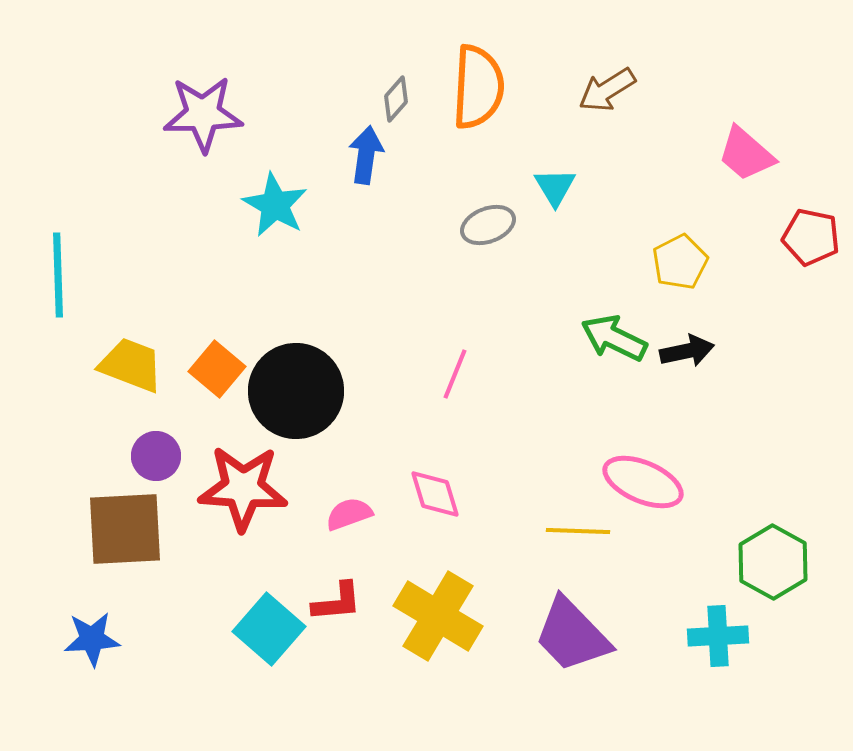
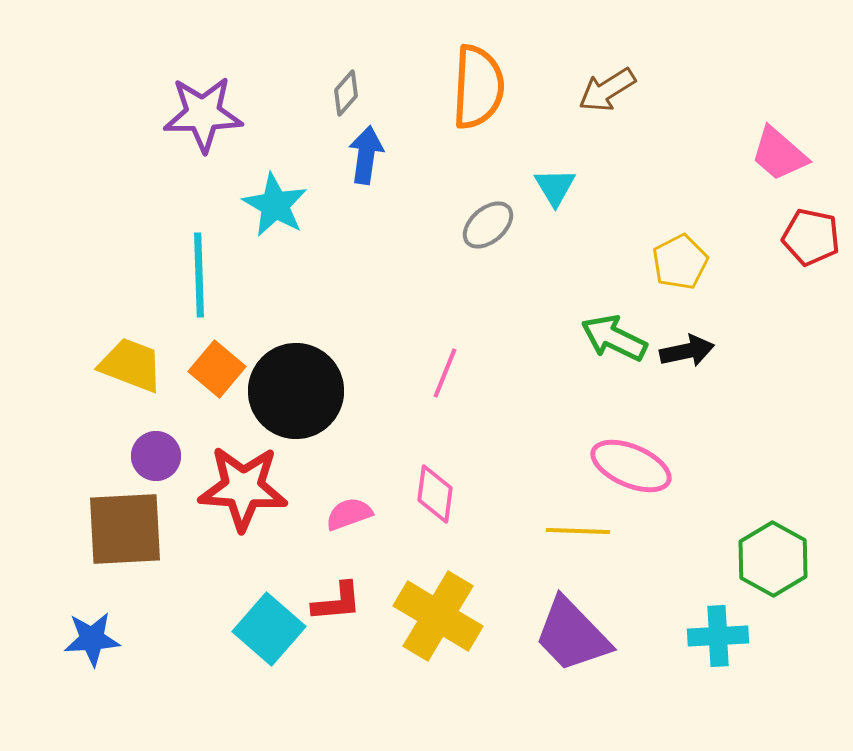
gray diamond: moved 50 px left, 6 px up
pink trapezoid: moved 33 px right
gray ellipse: rotated 20 degrees counterclockwise
cyan line: moved 141 px right
pink line: moved 10 px left, 1 px up
pink ellipse: moved 12 px left, 16 px up
pink diamond: rotated 24 degrees clockwise
green hexagon: moved 3 px up
